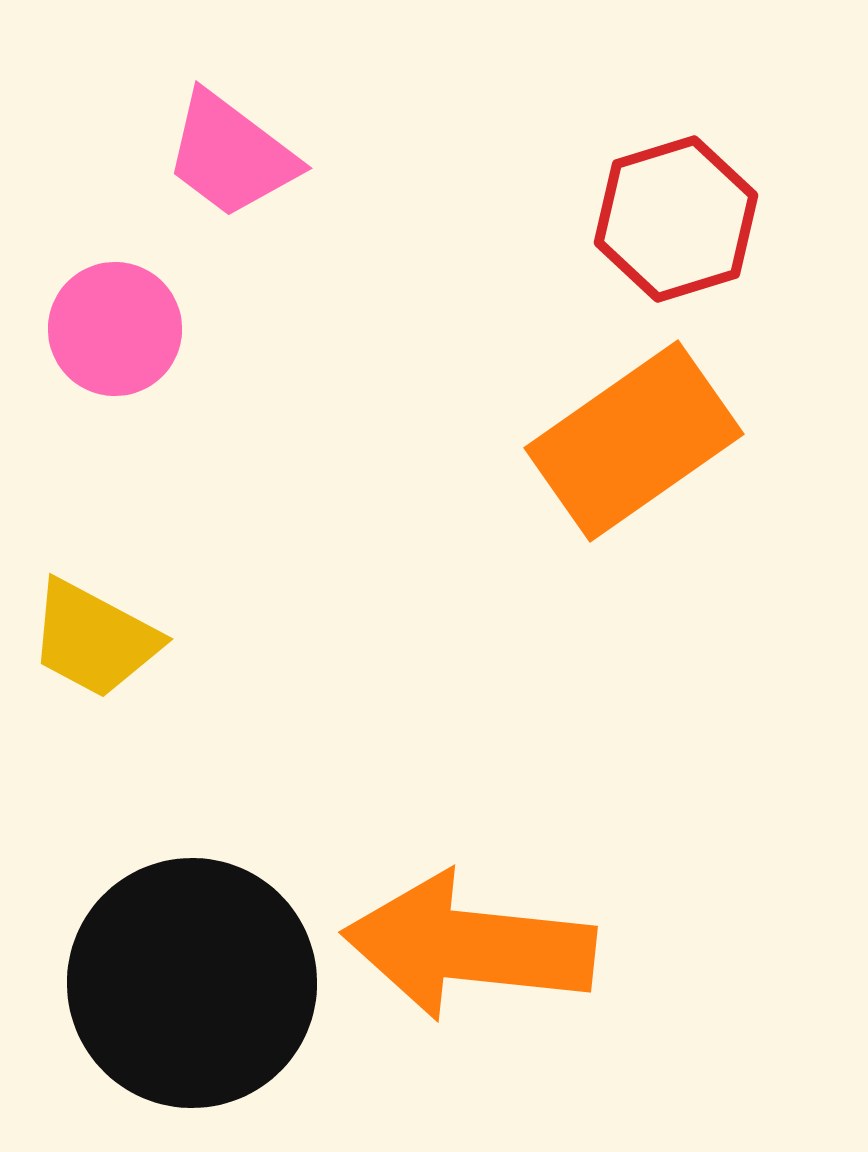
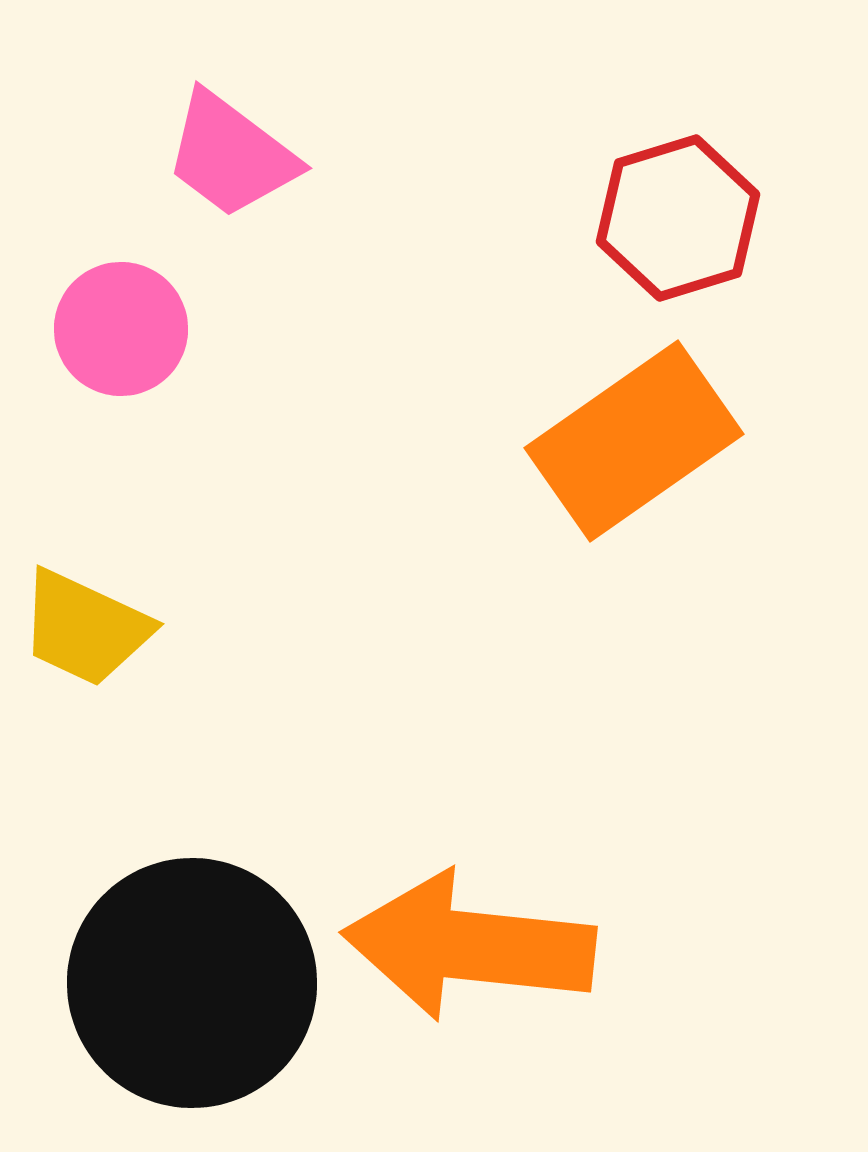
red hexagon: moved 2 px right, 1 px up
pink circle: moved 6 px right
yellow trapezoid: moved 9 px left, 11 px up; rotated 3 degrees counterclockwise
